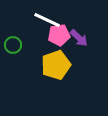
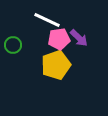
pink pentagon: moved 4 px down
